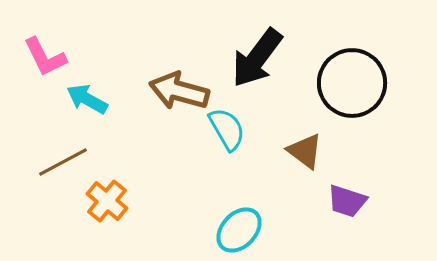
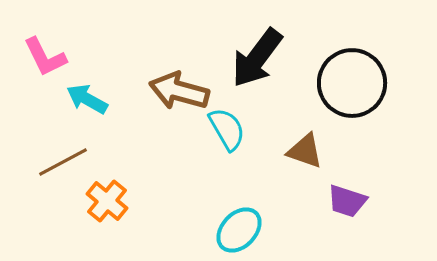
brown triangle: rotated 18 degrees counterclockwise
